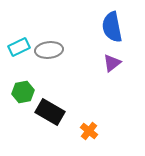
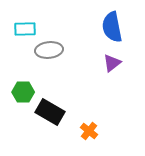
cyan rectangle: moved 6 px right, 18 px up; rotated 25 degrees clockwise
green hexagon: rotated 10 degrees clockwise
